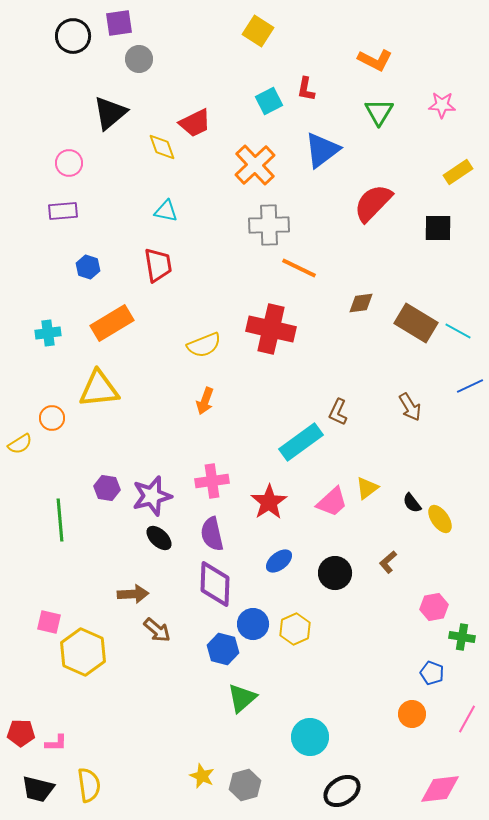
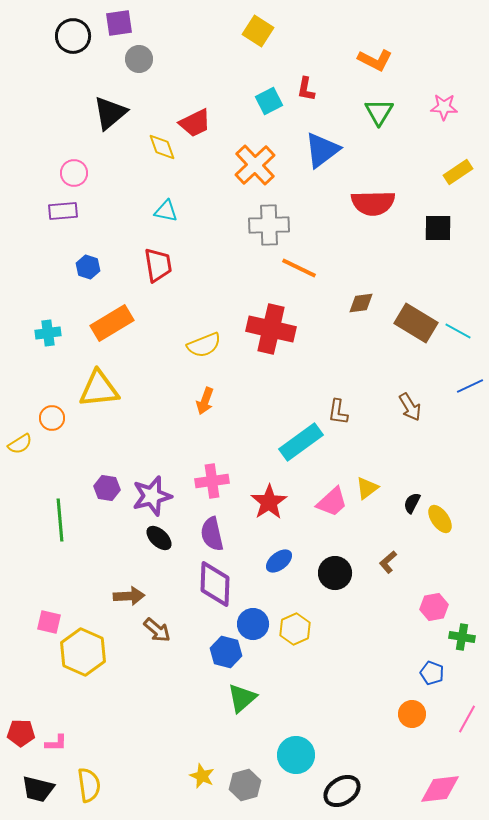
pink star at (442, 105): moved 2 px right, 2 px down
pink circle at (69, 163): moved 5 px right, 10 px down
red semicircle at (373, 203): rotated 135 degrees counterclockwise
brown L-shape at (338, 412): rotated 16 degrees counterclockwise
black semicircle at (412, 503): rotated 65 degrees clockwise
brown arrow at (133, 594): moved 4 px left, 2 px down
blue hexagon at (223, 649): moved 3 px right, 3 px down
cyan circle at (310, 737): moved 14 px left, 18 px down
